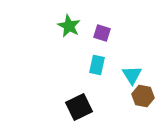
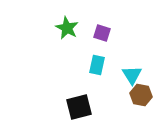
green star: moved 2 px left, 2 px down
brown hexagon: moved 2 px left, 1 px up
black square: rotated 12 degrees clockwise
